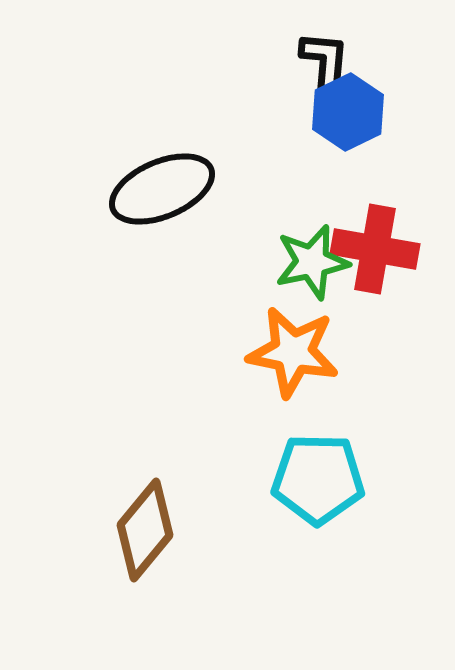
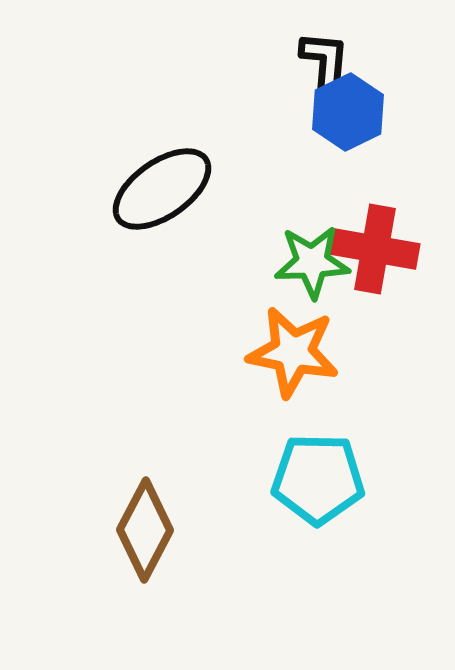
black ellipse: rotated 12 degrees counterclockwise
green star: rotated 10 degrees clockwise
brown diamond: rotated 12 degrees counterclockwise
